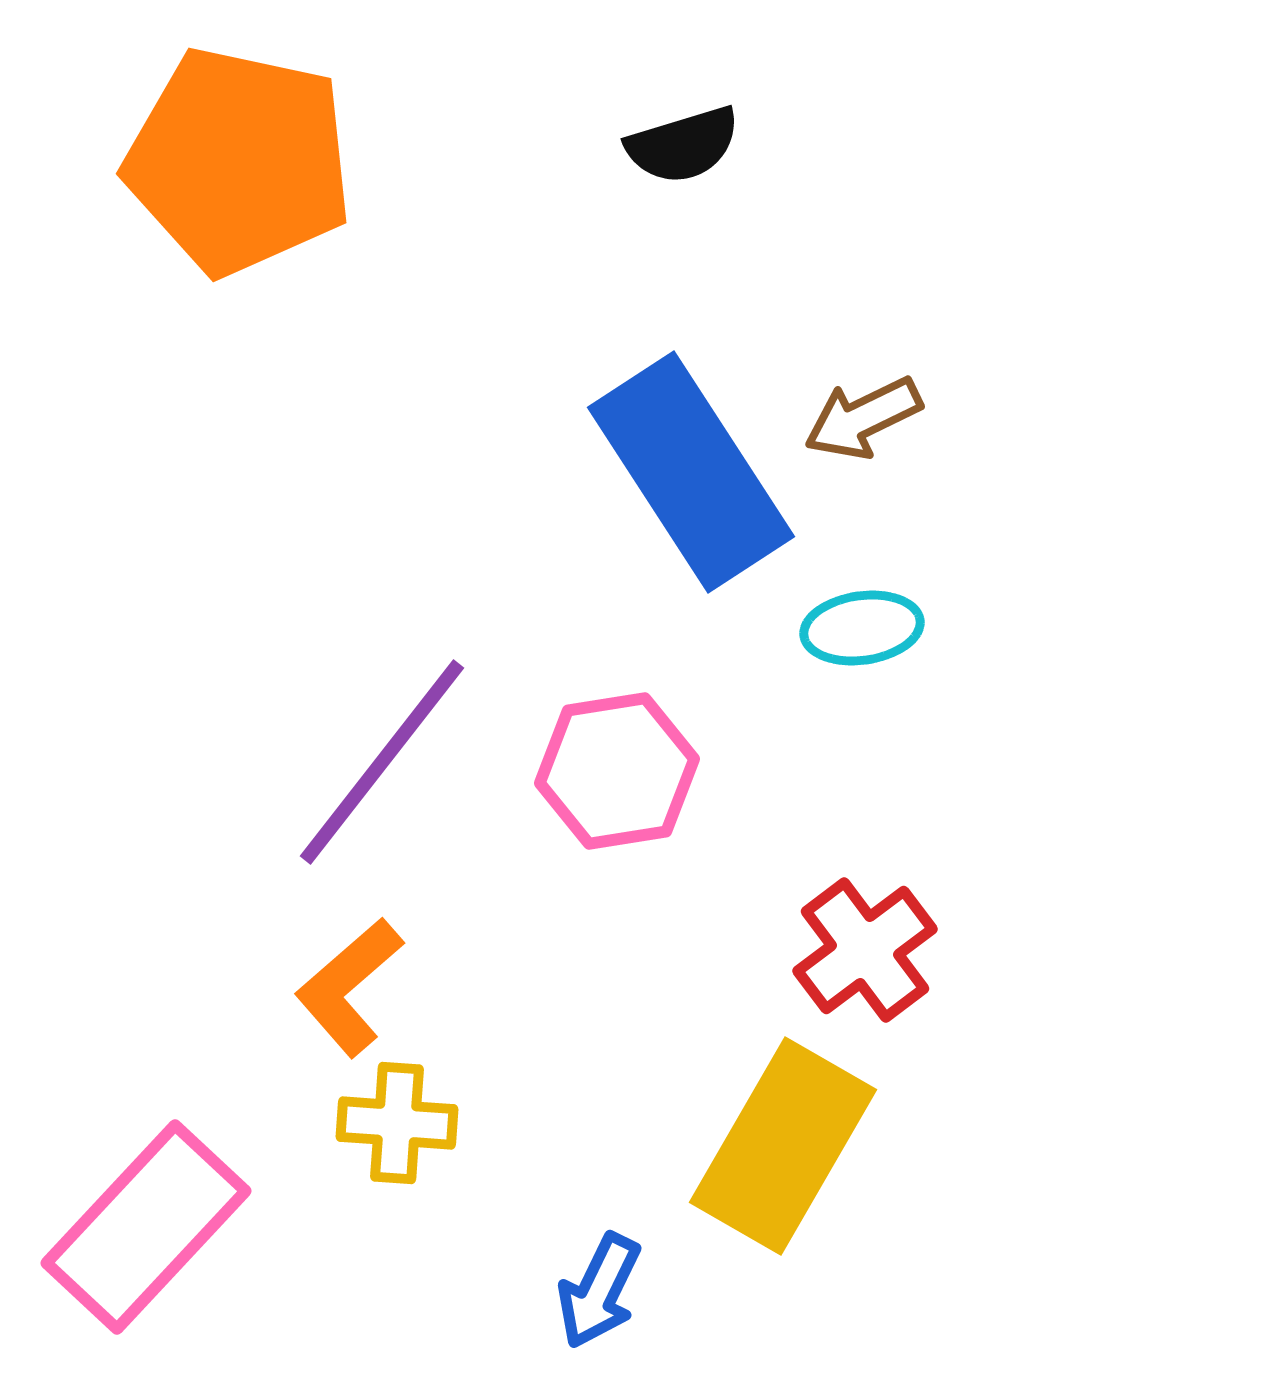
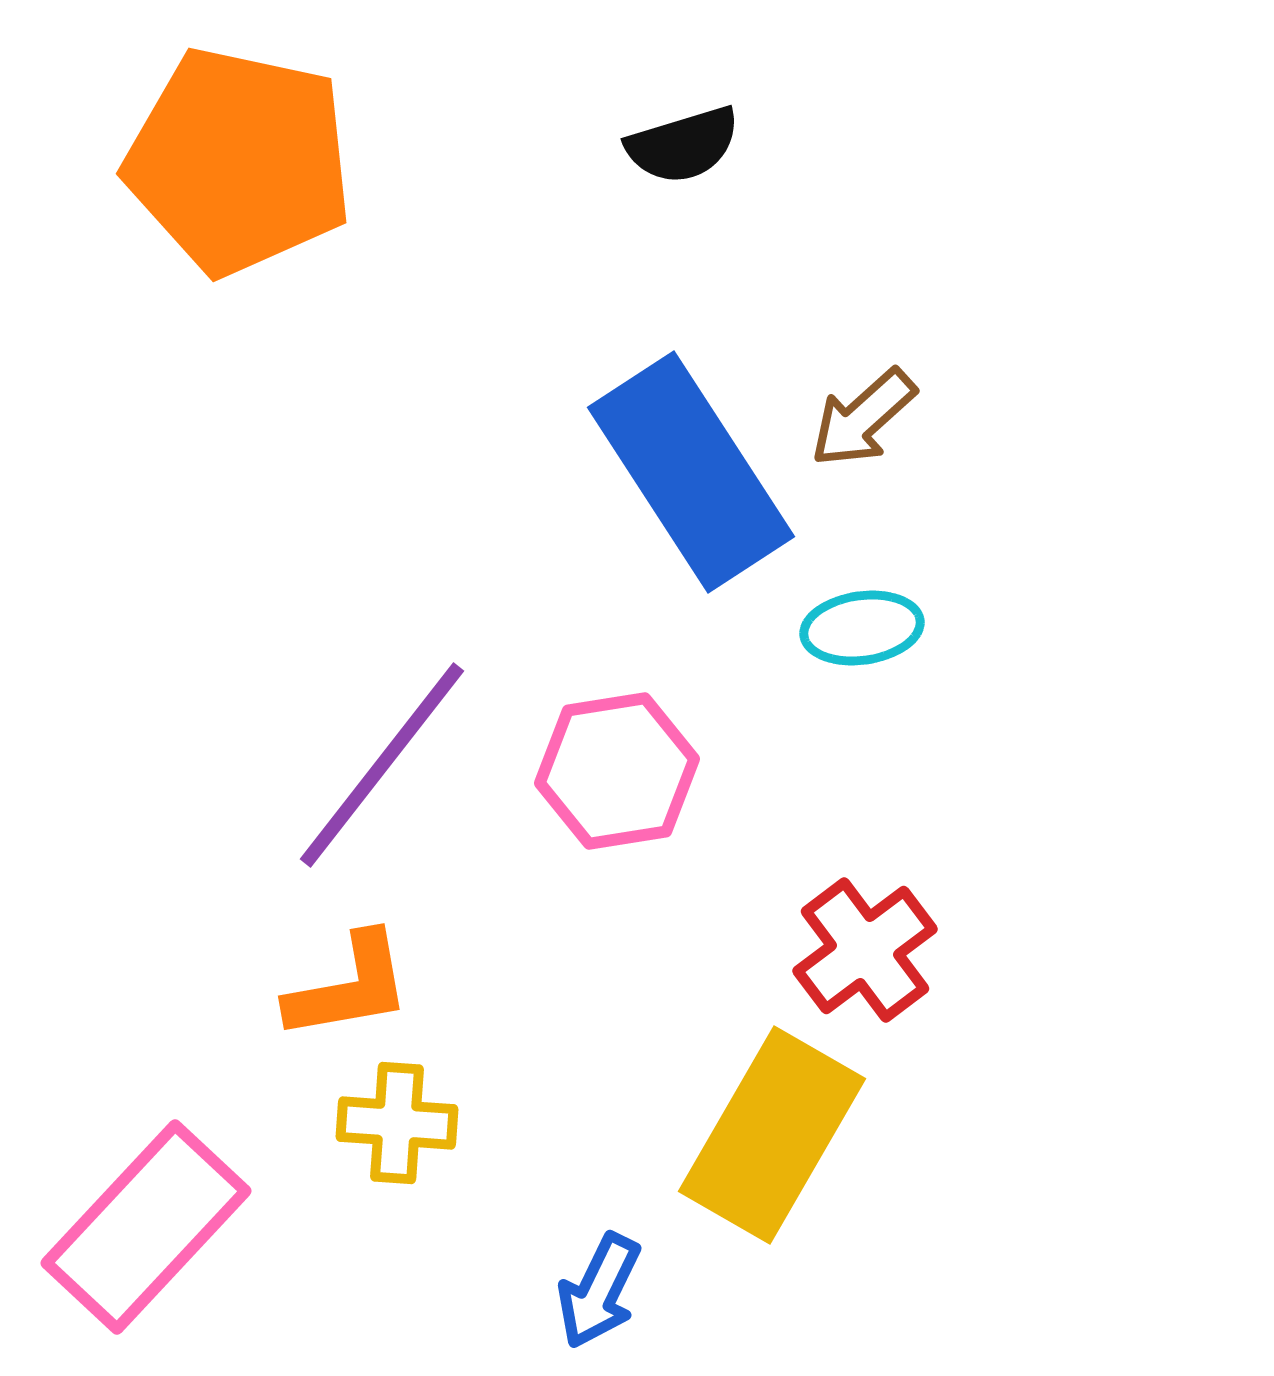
brown arrow: rotated 16 degrees counterclockwise
purple line: moved 3 px down
orange L-shape: rotated 149 degrees counterclockwise
yellow rectangle: moved 11 px left, 11 px up
